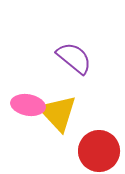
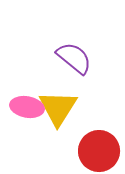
pink ellipse: moved 1 px left, 2 px down
yellow triangle: moved 5 px up; rotated 15 degrees clockwise
